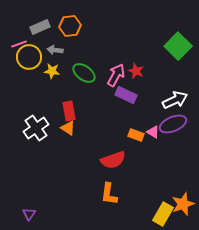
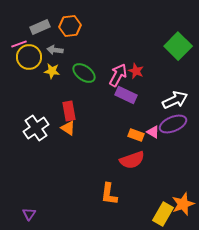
pink arrow: moved 2 px right
red semicircle: moved 19 px right
